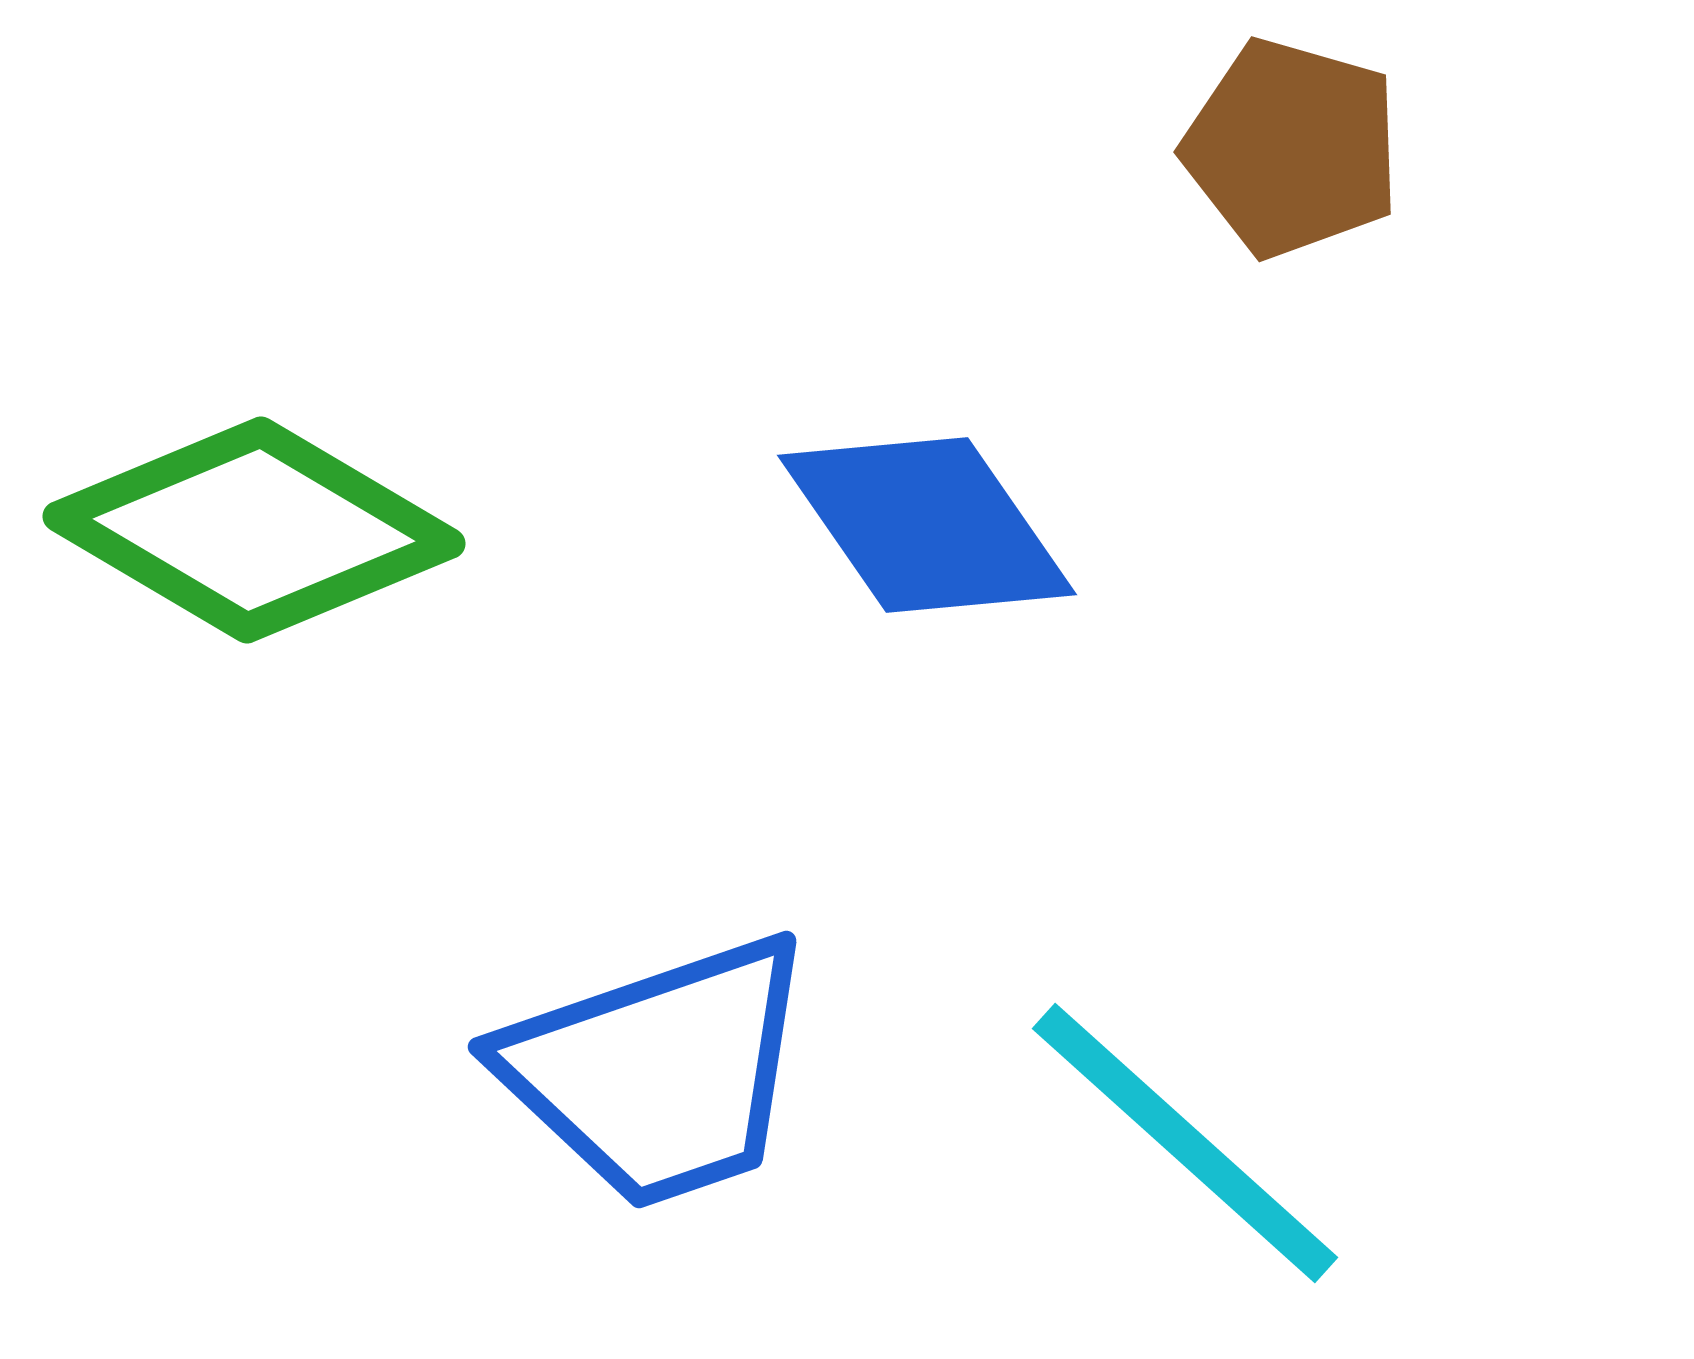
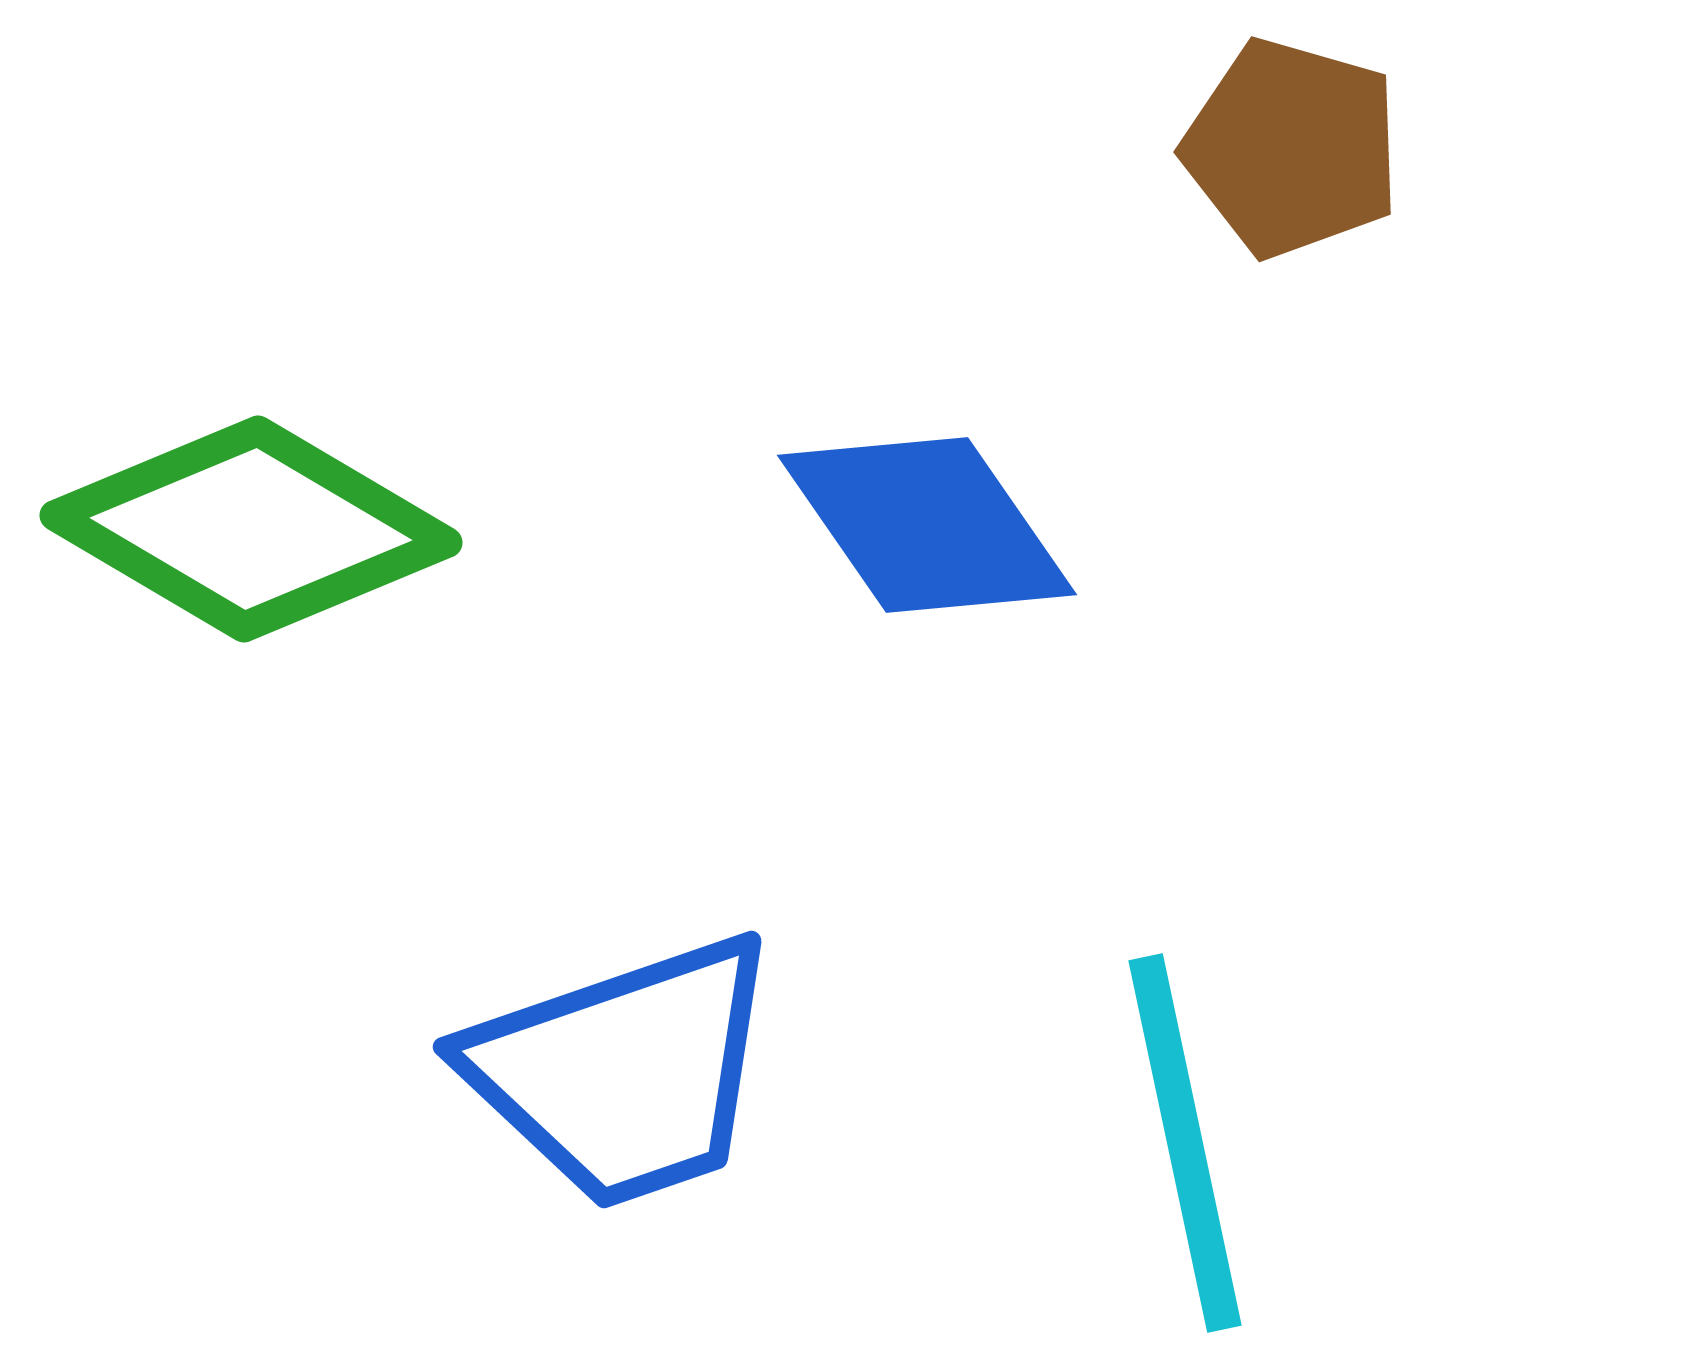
green diamond: moved 3 px left, 1 px up
blue trapezoid: moved 35 px left
cyan line: rotated 36 degrees clockwise
